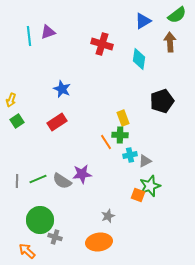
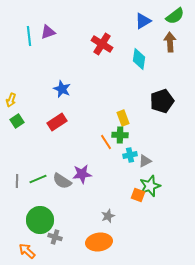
green semicircle: moved 2 px left, 1 px down
red cross: rotated 15 degrees clockwise
